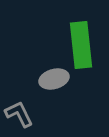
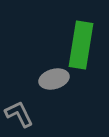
green rectangle: rotated 15 degrees clockwise
